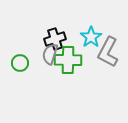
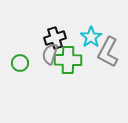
black cross: moved 1 px up
